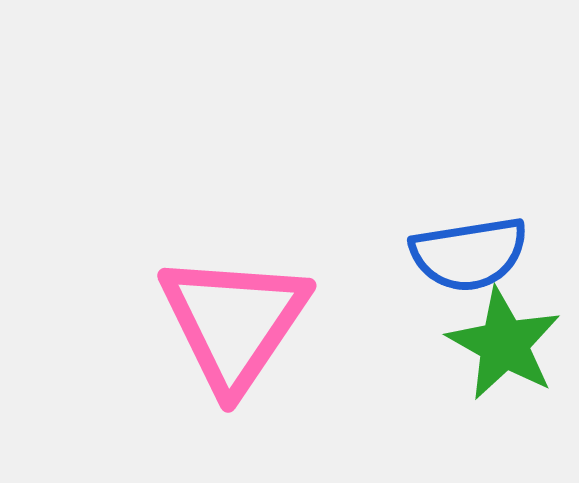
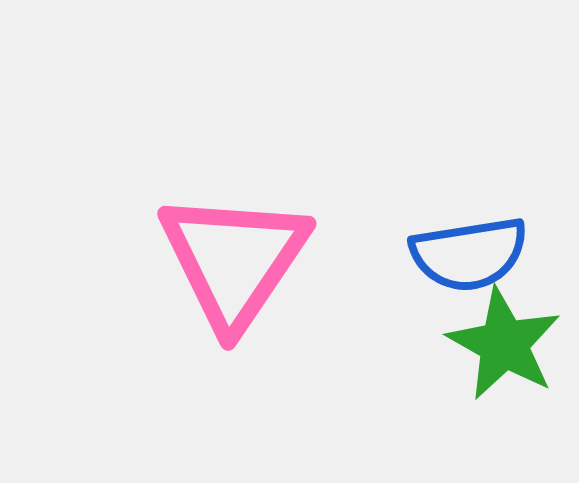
pink triangle: moved 62 px up
